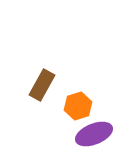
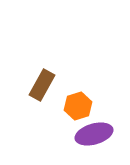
purple ellipse: rotated 6 degrees clockwise
